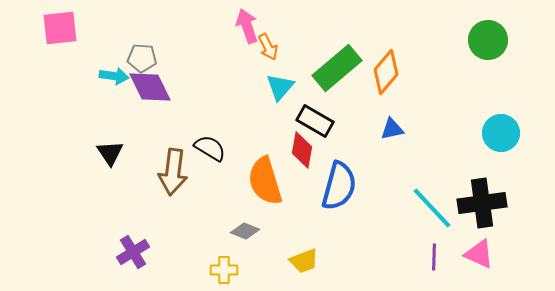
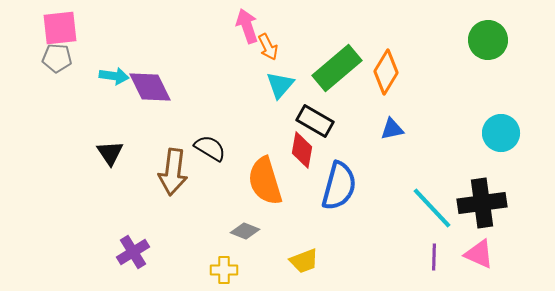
gray pentagon: moved 85 px left
orange diamond: rotated 9 degrees counterclockwise
cyan triangle: moved 2 px up
